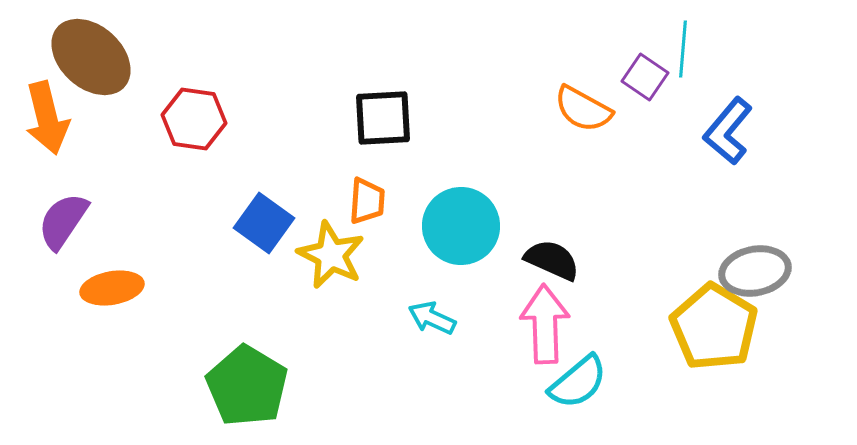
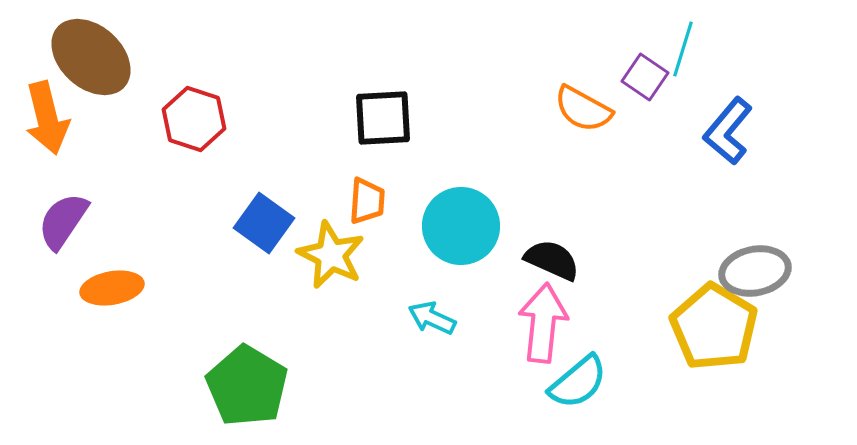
cyan line: rotated 12 degrees clockwise
red hexagon: rotated 10 degrees clockwise
pink arrow: moved 2 px left, 1 px up; rotated 8 degrees clockwise
